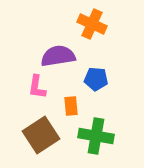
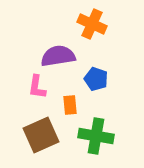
blue pentagon: rotated 15 degrees clockwise
orange rectangle: moved 1 px left, 1 px up
brown square: rotated 9 degrees clockwise
